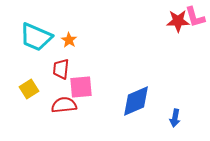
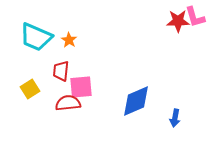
red trapezoid: moved 2 px down
yellow square: moved 1 px right
red semicircle: moved 4 px right, 2 px up
